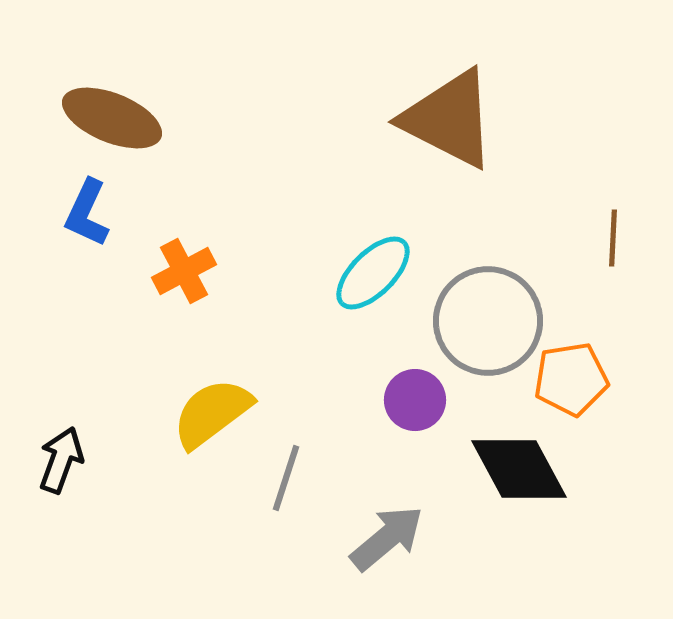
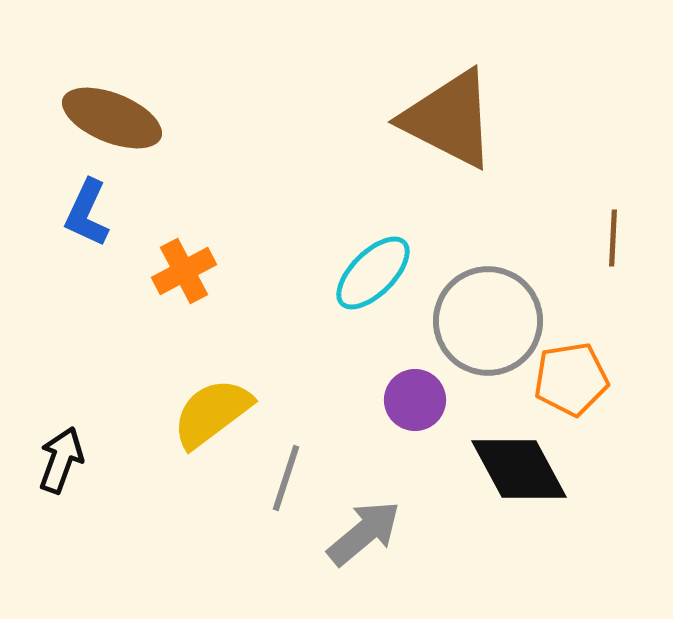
gray arrow: moved 23 px left, 5 px up
